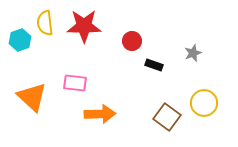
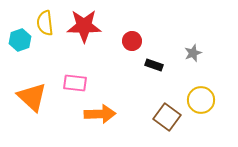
yellow circle: moved 3 px left, 3 px up
